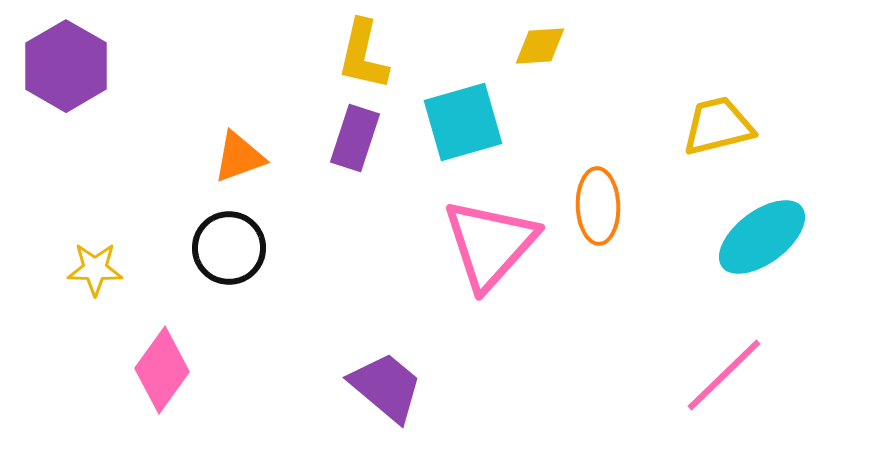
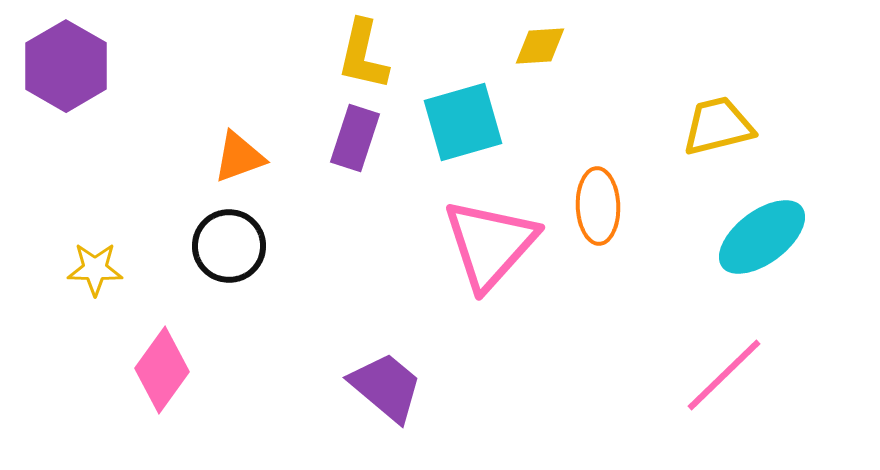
black circle: moved 2 px up
